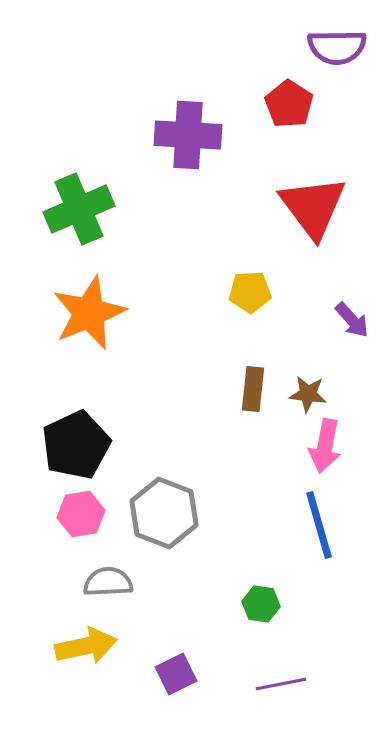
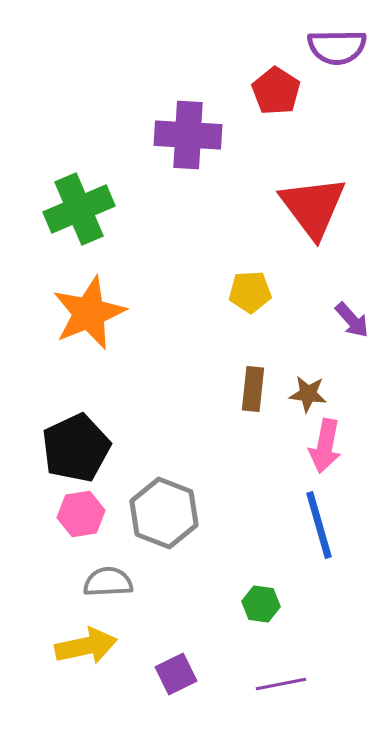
red pentagon: moved 13 px left, 13 px up
black pentagon: moved 3 px down
